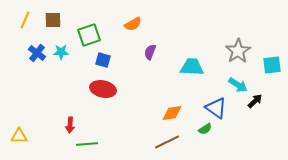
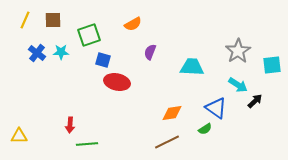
red ellipse: moved 14 px right, 7 px up
